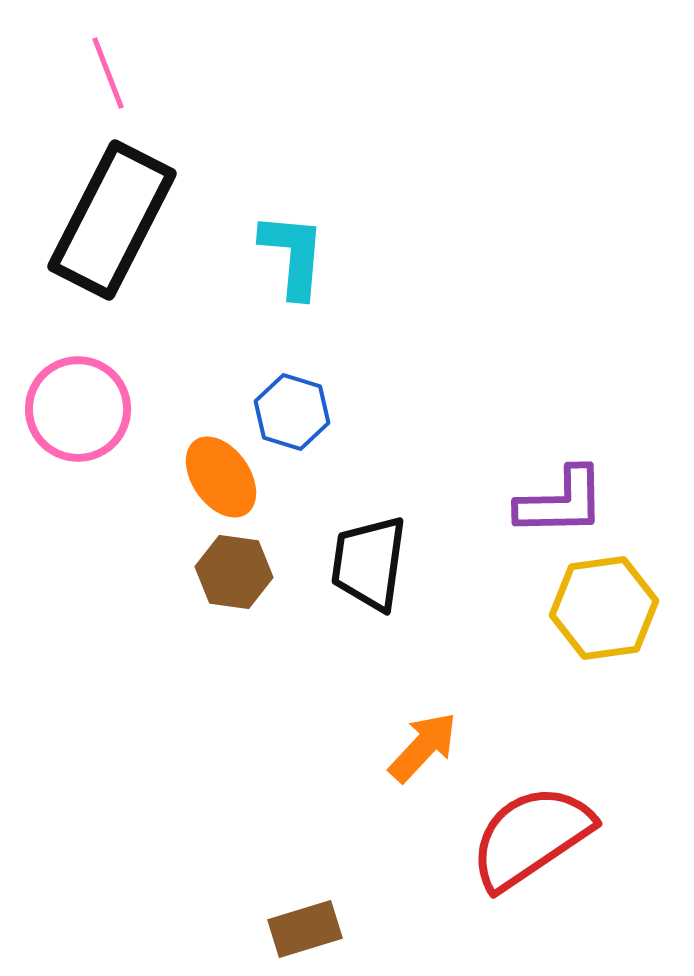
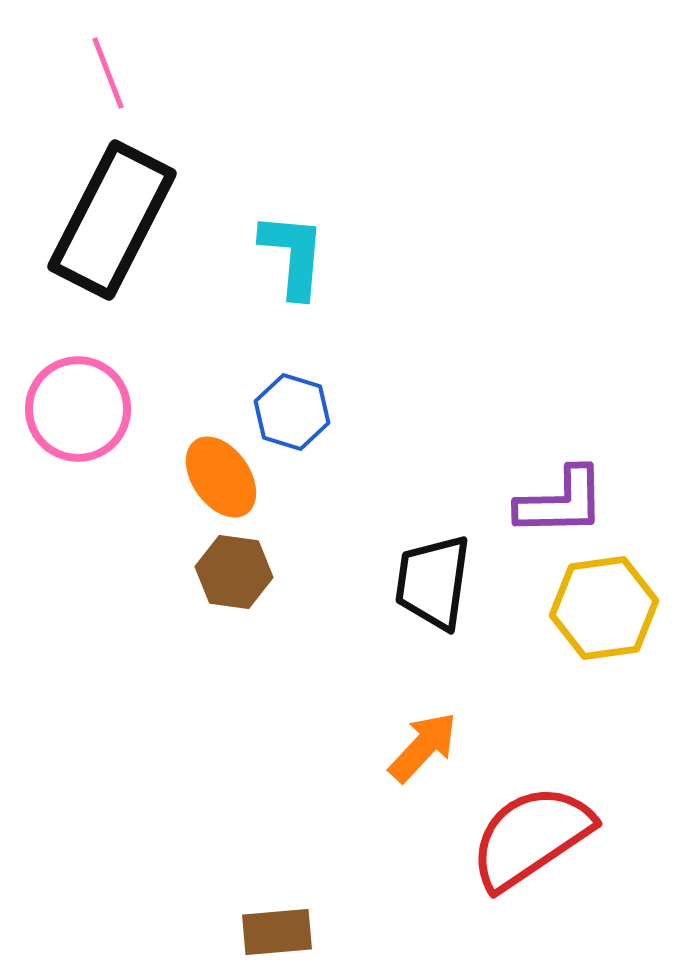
black trapezoid: moved 64 px right, 19 px down
brown rectangle: moved 28 px left, 3 px down; rotated 12 degrees clockwise
